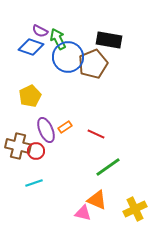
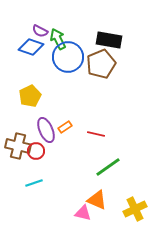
brown pentagon: moved 8 px right
red line: rotated 12 degrees counterclockwise
